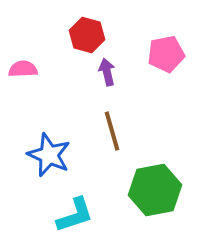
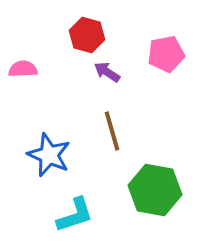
purple arrow: rotated 44 degrees counterclockwise
green hexagon: rotated 21 degrees clockwise
